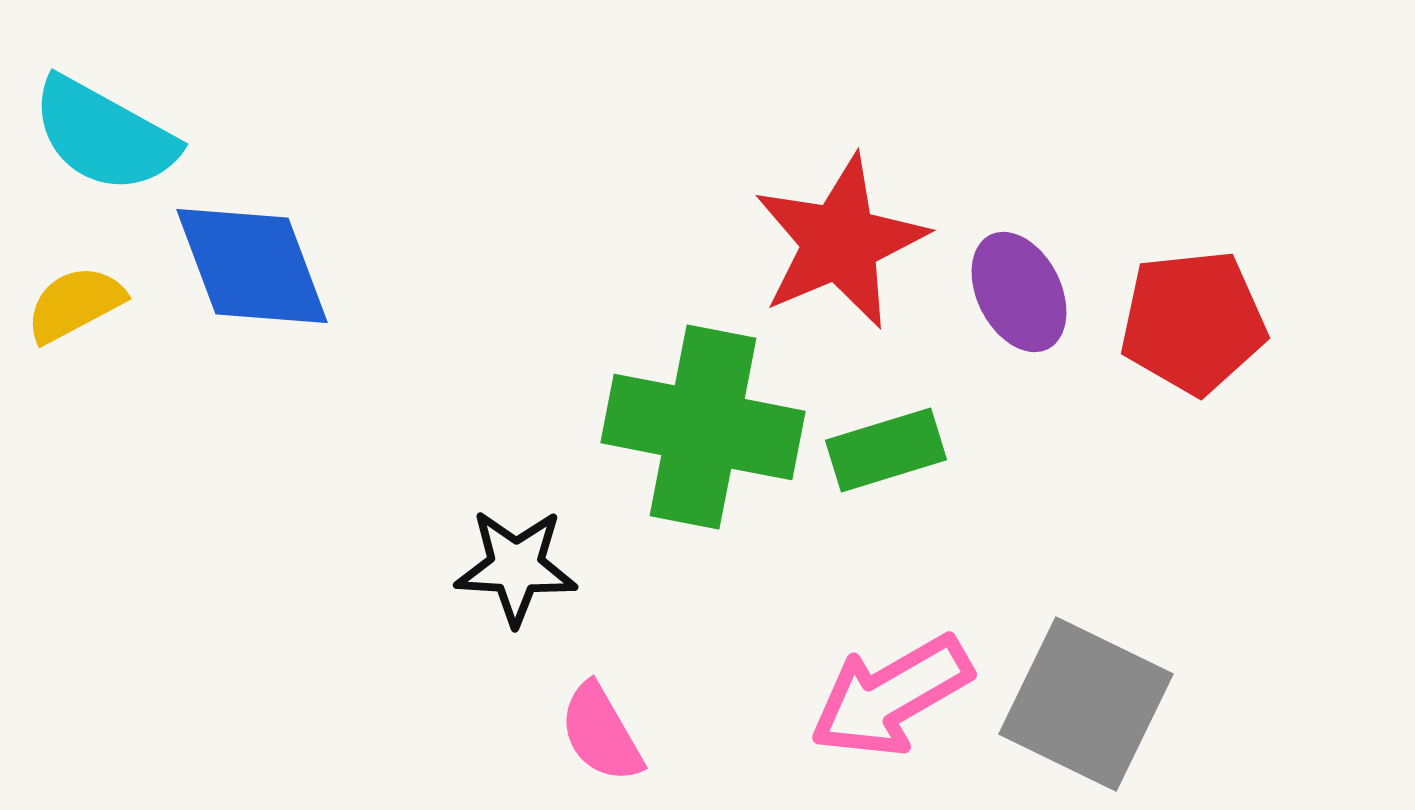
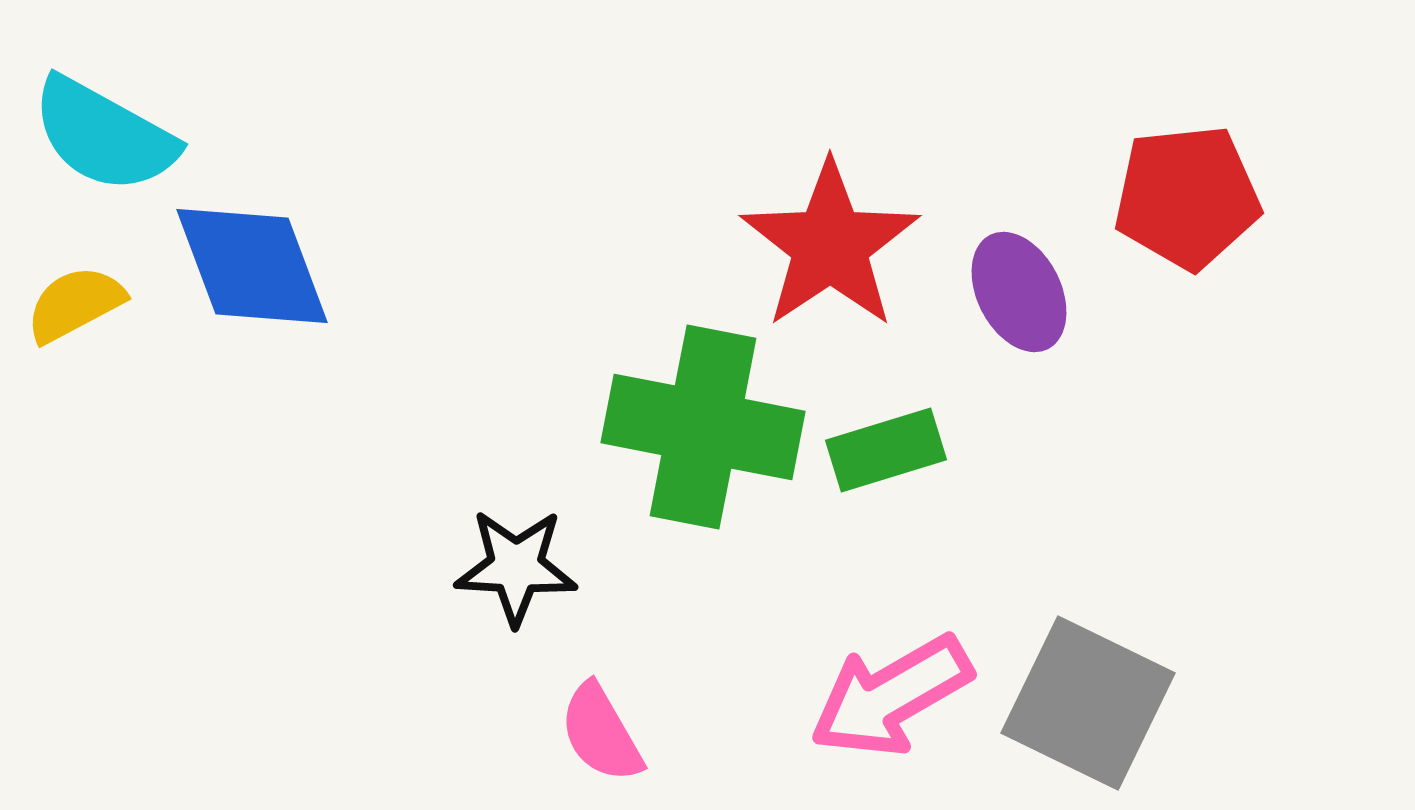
red star: moved 10 px left, 3 px down; rotated 11 degrees counterclockwise
red pentagon: moved 6 px left, 125 px up
gray square: moved 2 px right, 1 px up
